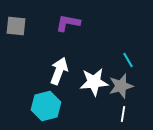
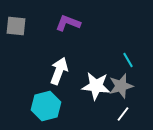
purple L-shape: rotated 10 degrees clockwise
white star: moved 2 px right, 4 px down; rotated 12 degrees clockwise
white line: rotated 28 degrees clockwise
